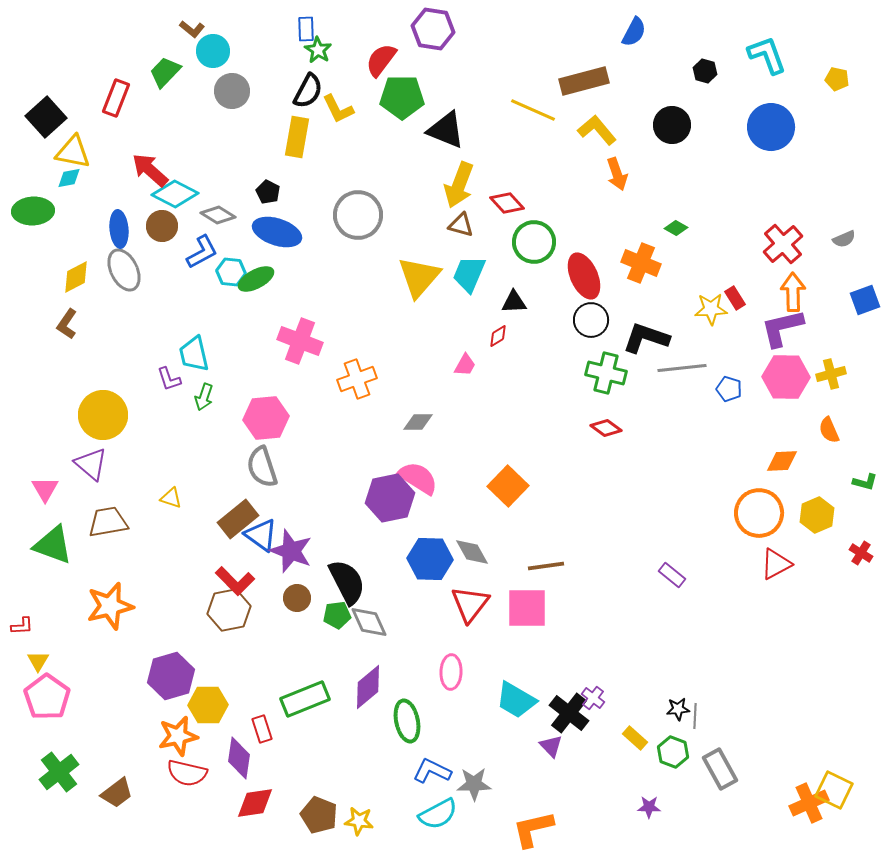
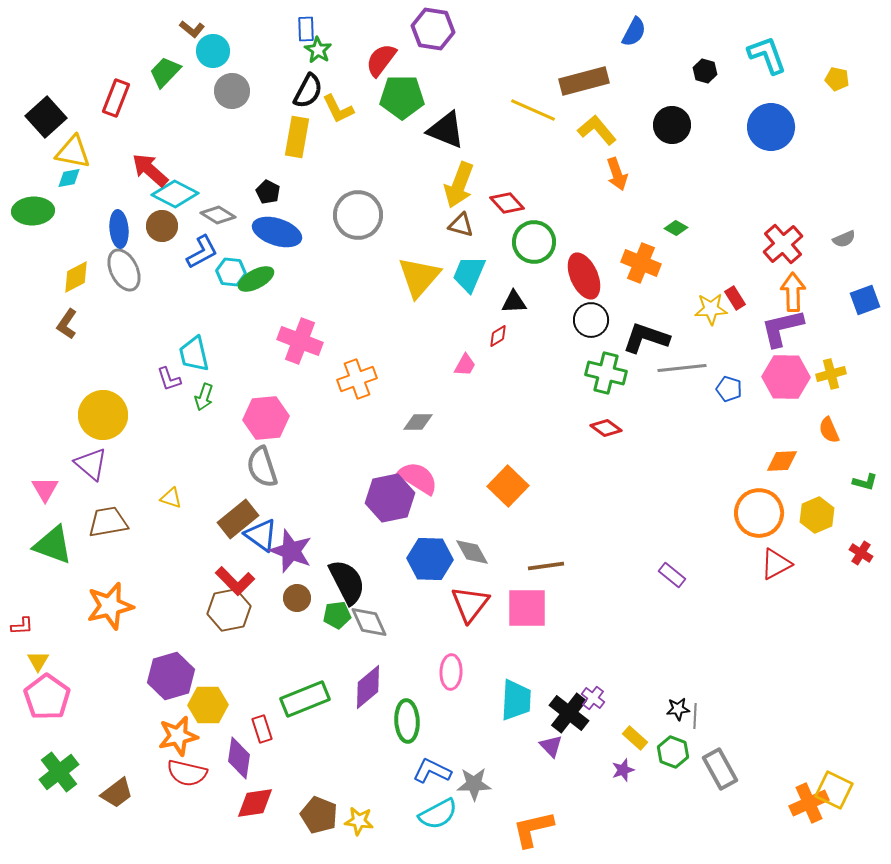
cyan trapezoid at (516, 700): rotated 117 degrees counterclockwise
green ellipse at (407, 721): rotated 9 degrees clockwise
purple star at (649, 807): moved 26 px left, 37 px up; rotated 20 degrees counterclockwise
